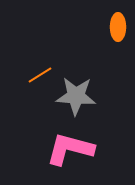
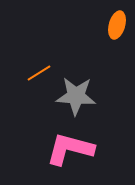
orange ellipse: moved 1 px left, 2 px up; rotated 16 degrees clockwise
orange line: moved 1 px left, 2 px up
